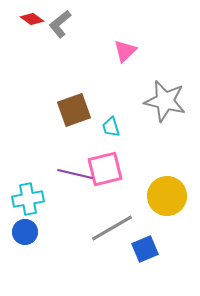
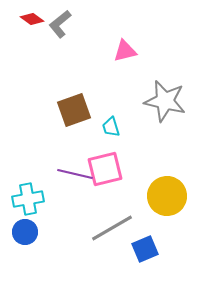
pink triangle: rotated 30 degrees clockwise
